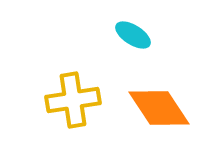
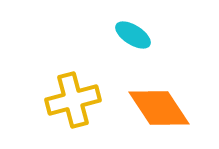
yellow cross: rotated 6 degrees counterclockwise
